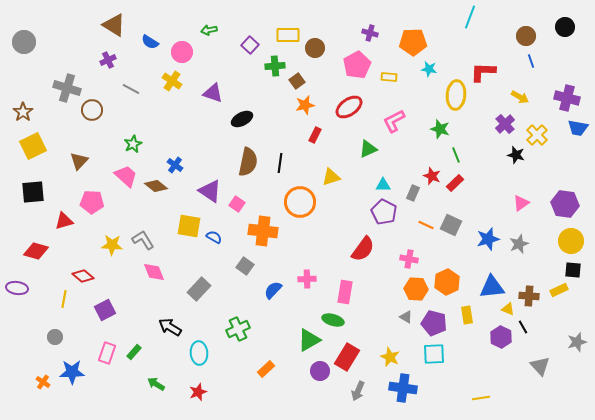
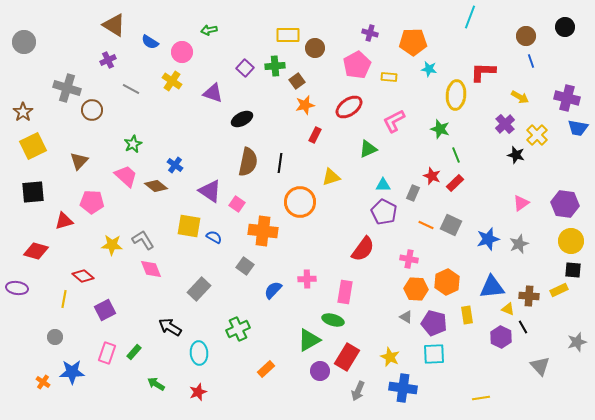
purple square at (250, 45): moved 5 px left, 23 px down
pink diamond at (154, 272): moved 3 px left, 3 px up
